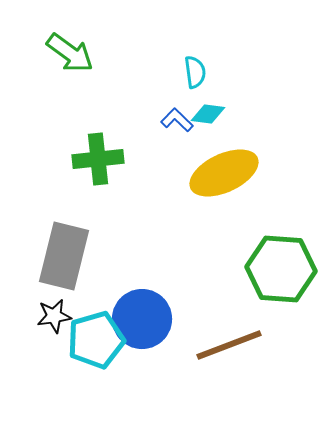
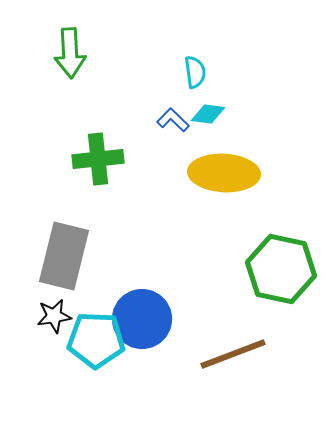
green arrow: rotated 51 degrees clockwise
blue L-shape: moved 4 px left
yellow ellipse: rotated 28 degrees clockwise
green hexagon: rotated 8 degrees clockwise
cyan pentagon: rotated 18 degrees clockwise
brown line: moved 4 px right, 9 px down
